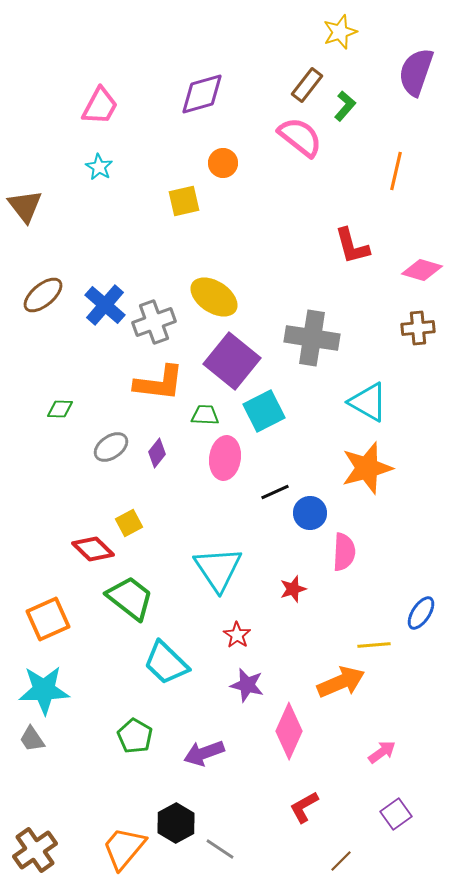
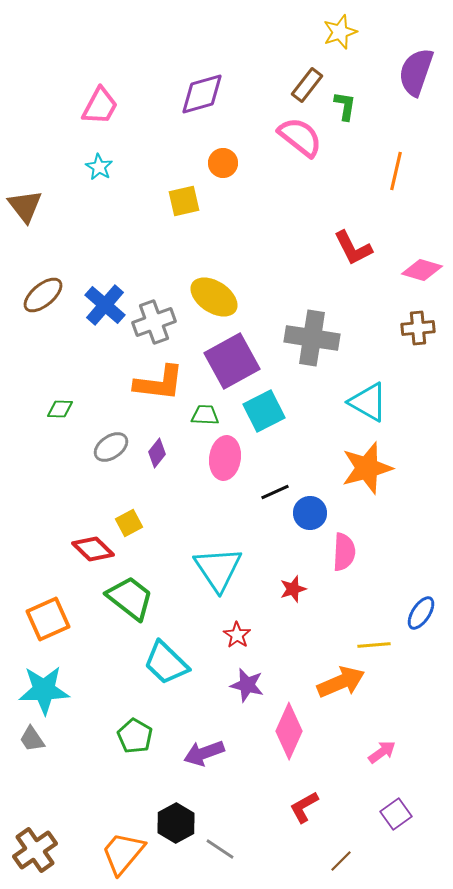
green L-shape at (345, 106): rotated 32 degrees counterclockwise
red L-shape at (352, 246): moved 1 px right, 2 px down; rotated 12 degrees counterclockwise
purple square at (232, 361): rotated 22 degrees clockwise
orange trapezoid at (124, 848): moved 1 px left, 5 px down
